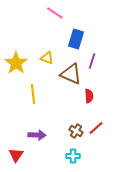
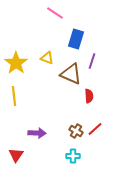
yellow line: moved 19 px left, 2 px down
red line: moved 1 px left, 1 px down
purple arrow: moved 2 px up
